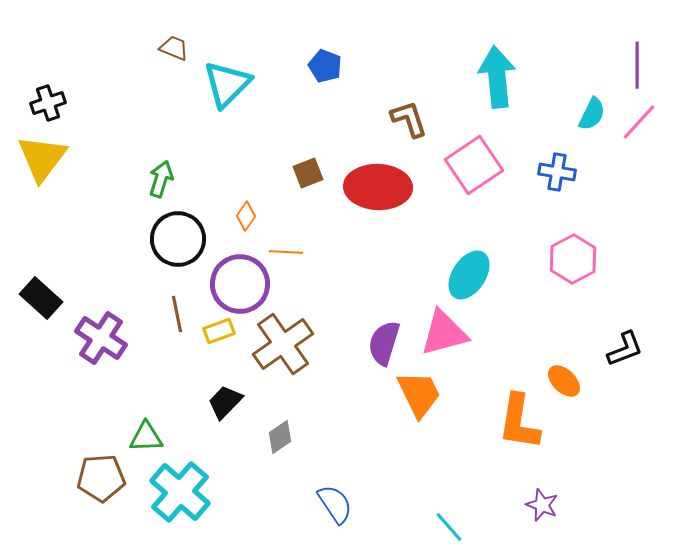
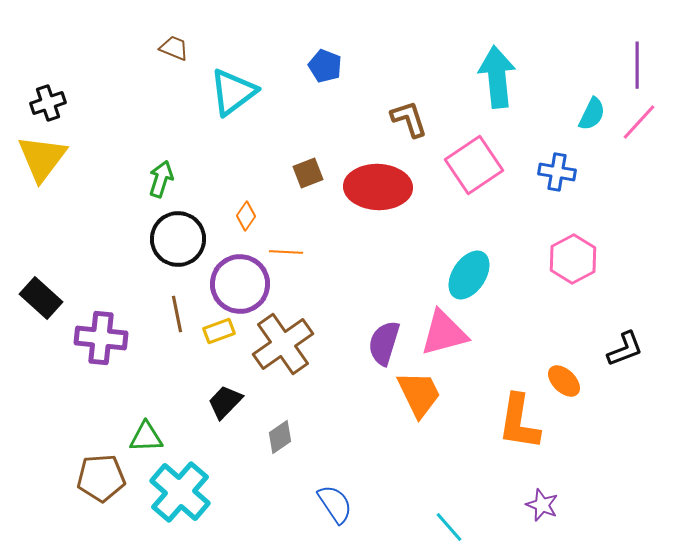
cyan triangle: moved 6 px right, 8 px down; rotated 8 degrees clockwise
purple cross: rotated 27 degrees counterclockwise
